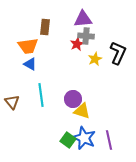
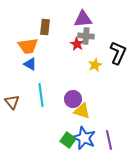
red star: rotated 16 degrees counterclockwise
yellow star: moved 6 px down
